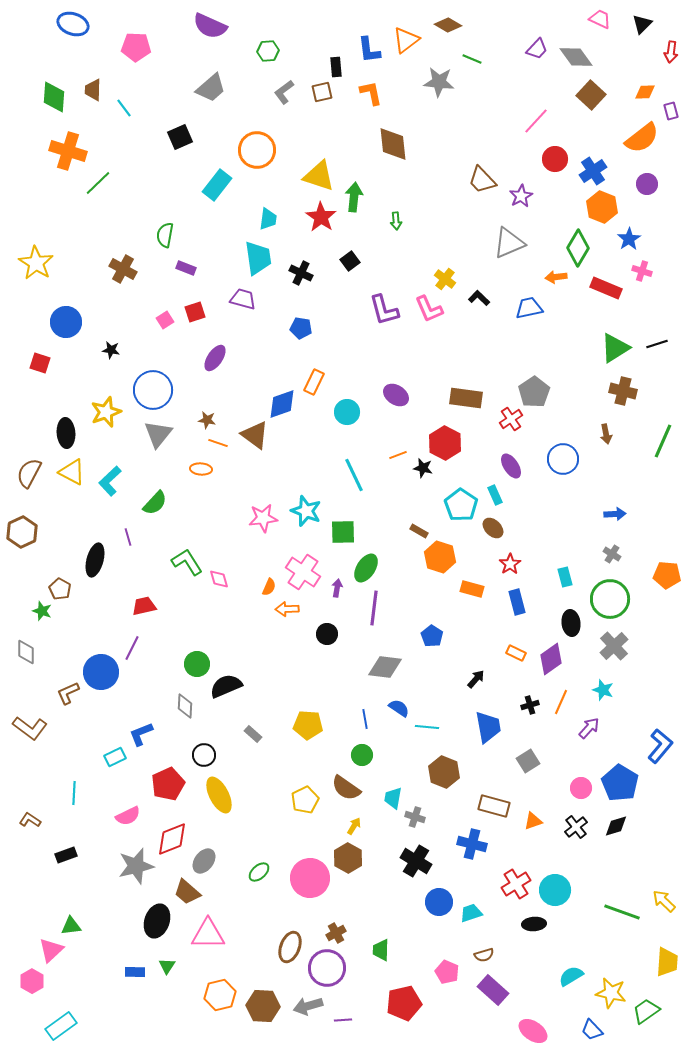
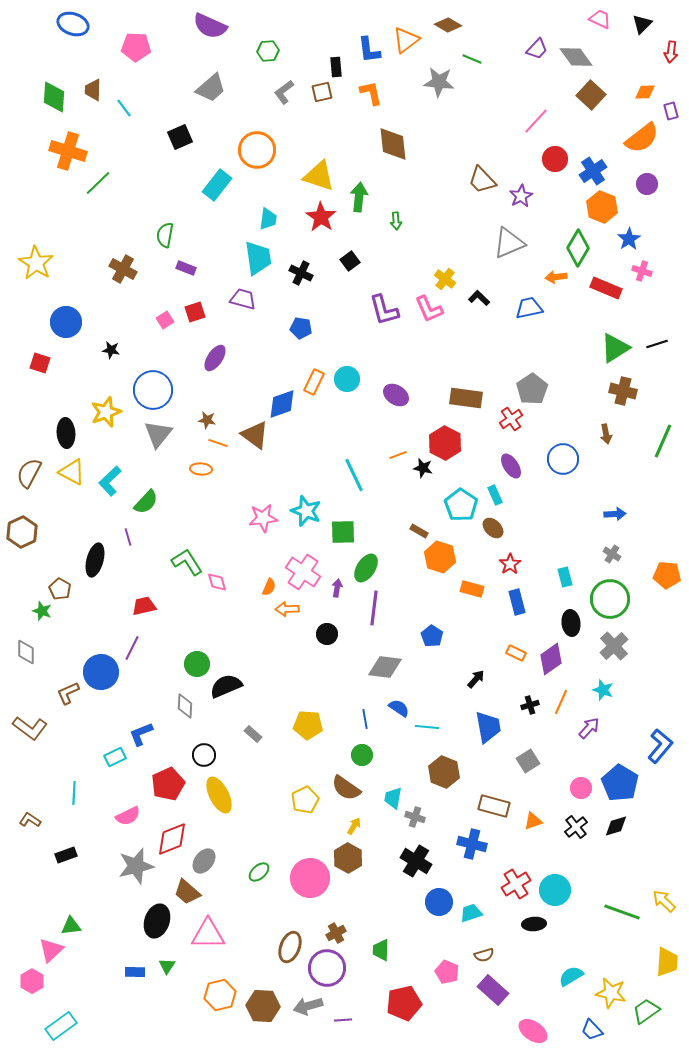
green arrow at (354, 197): moved 5 px right
gray pentagon at (534, 392): moved 2 px left, 3 px up
cyan circle at (347, 412): moved 33 px up
green semicircle at (155, 503): moved 9 px left, 1 px up
pink diamond at (219, 579): moved 2 px left, 3 px down
